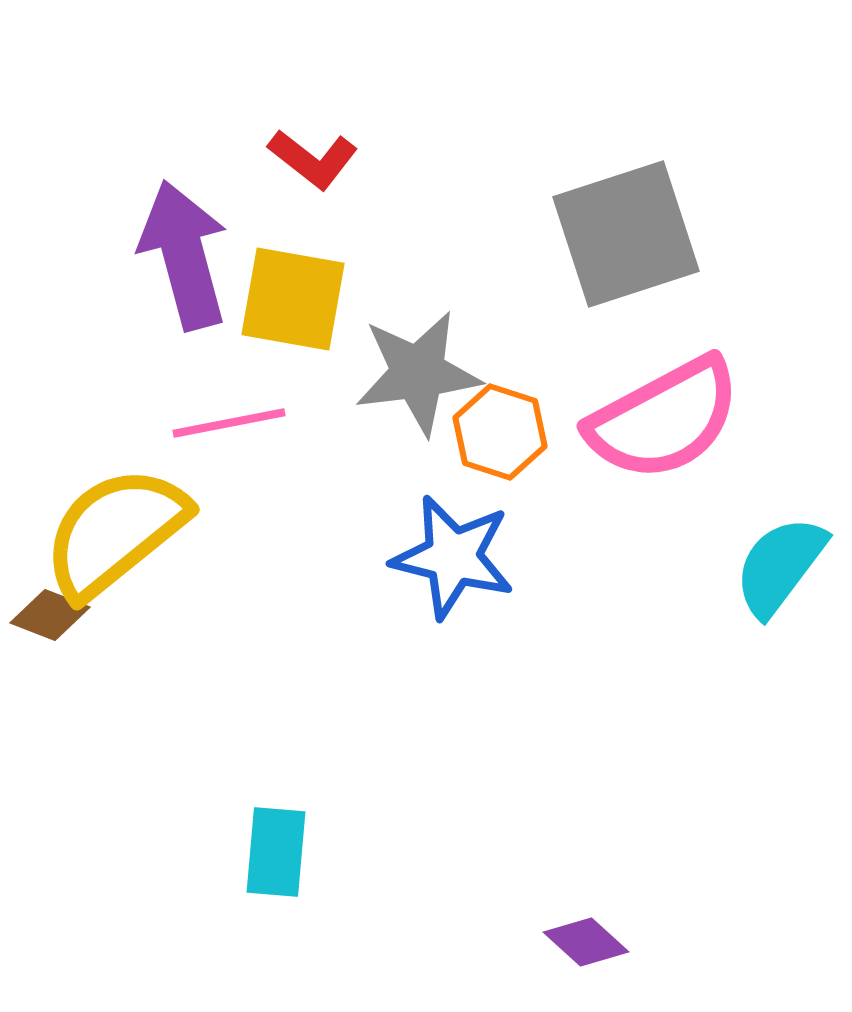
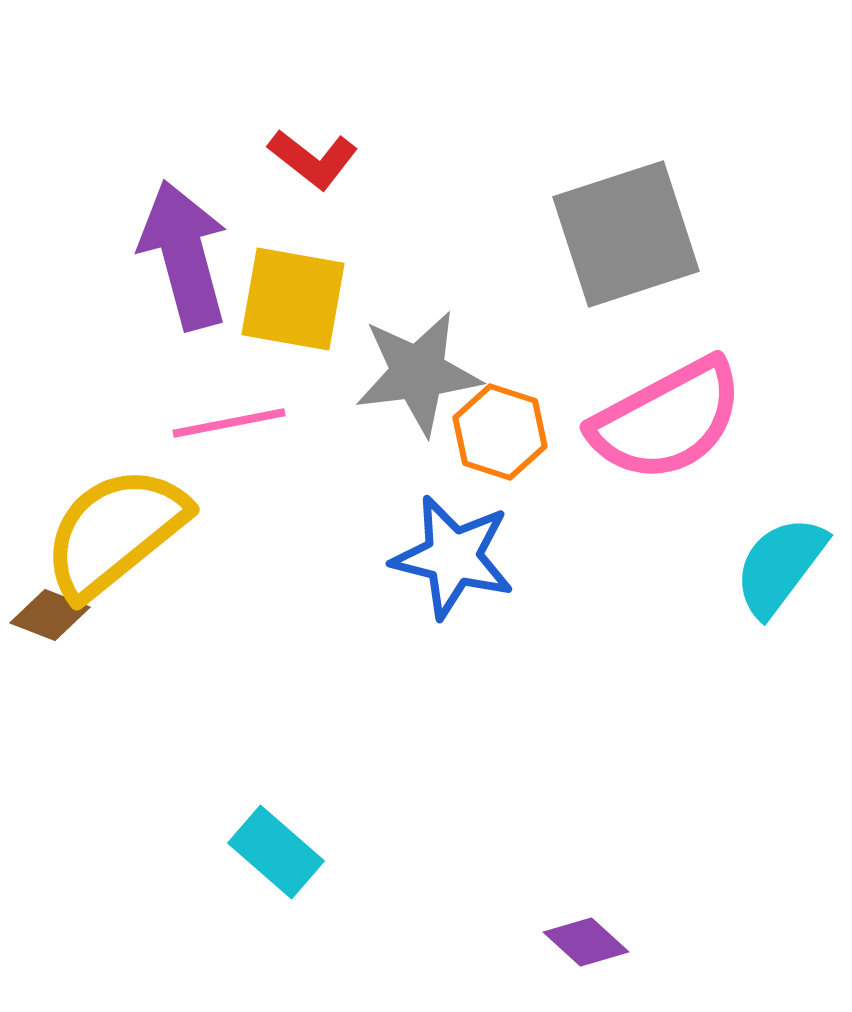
pink semicircle: moved 3 px right, 1 px down
cyan rectangle: rotated 54 degrees counterclockwise
